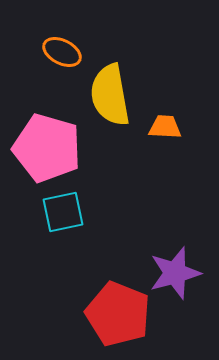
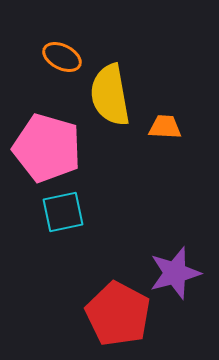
orange ellipse: moved 5 px down
red pentagon: rotated 6 degrees clockwise
